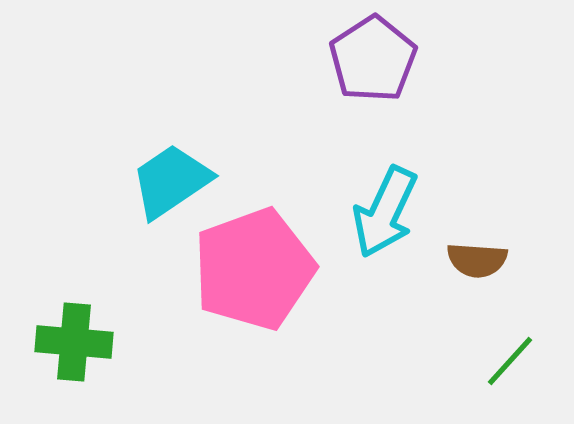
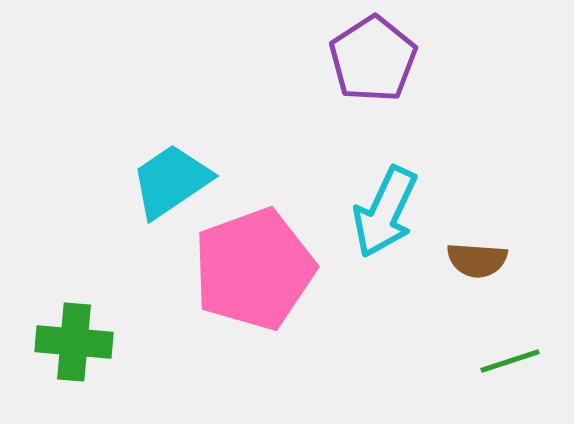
green line: rotated 30 degrees clockwise
